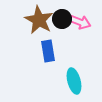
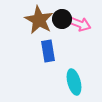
pink arrow: moved 2 px down
cyan ellipse: moved 1 px down
